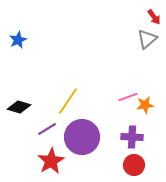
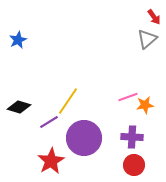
purple line: moved 2 px right, 7 px up
purple circle: moved 2 px right, 1 px down
